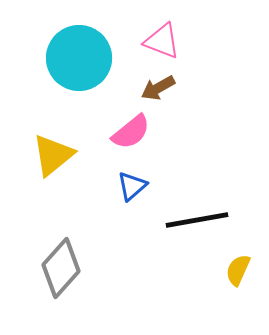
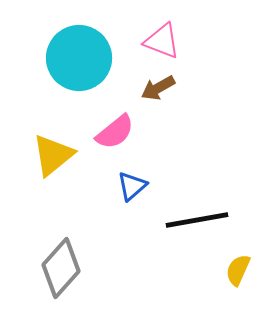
pink semicircle: moved 16 px left
